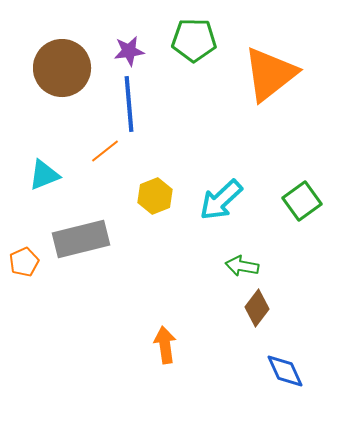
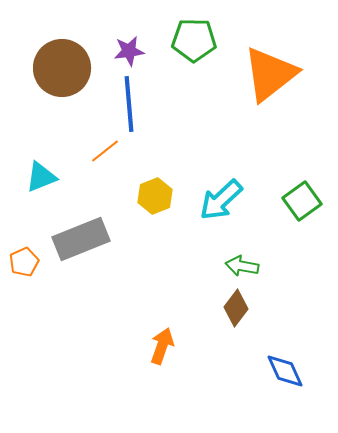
cyan triangle: moved 3 px left, 2 px down
gray rectangle: rotated 8 degrees counterclockwise
brown diamond: moved 21 px left
orange arrow: moved 3 px left, 1 px down; rotated 27 degrees clockwise
